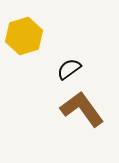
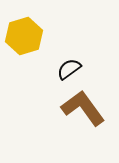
brown L-shape: moved 1 px right, 1 px up
